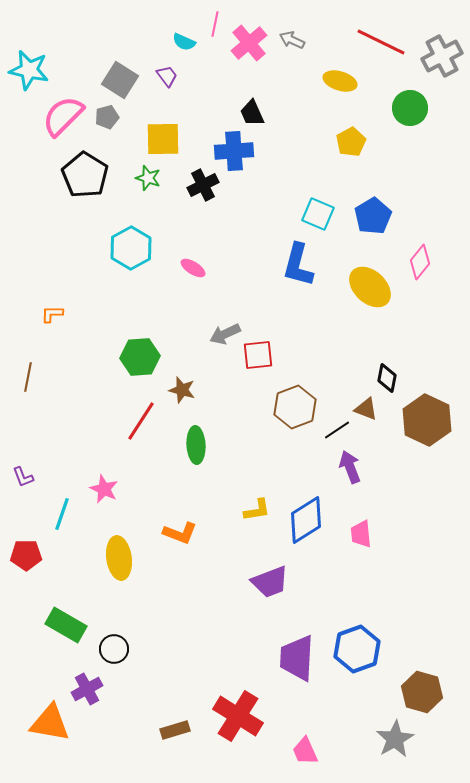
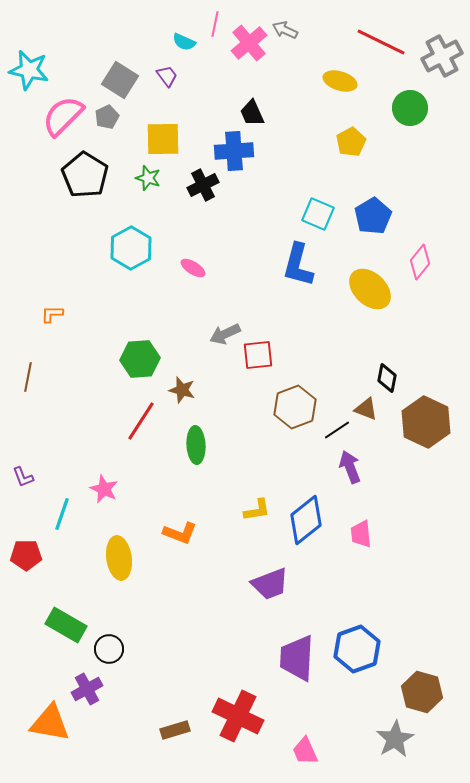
gray arrow at (292, 40): moved 7 px left, 10 px up
gray pentagon at (107, 117): rotated 10 degrees counterclockwise
yellow ellipse at (370, 287): moved 2 px down
green hexagon at (140, 357): moved 2 px down
brown hexagon at (427, 420): moved 1 px left, 2 px down
blue diamond at (306, 520): rotated 6 degrees counterclockwise
purple trapezoid at (270, 582): moved 2 px down
black circle at (114, 649): moved 5 px left
red cross at (238, 716): rotated 6 degrees counterclockwise
